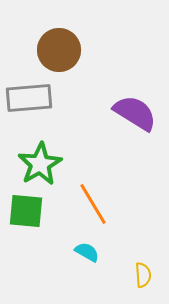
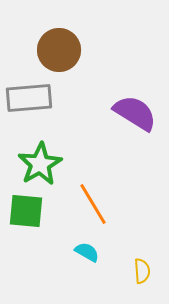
yellow semicircle: moved 1 px left, 4 px up
